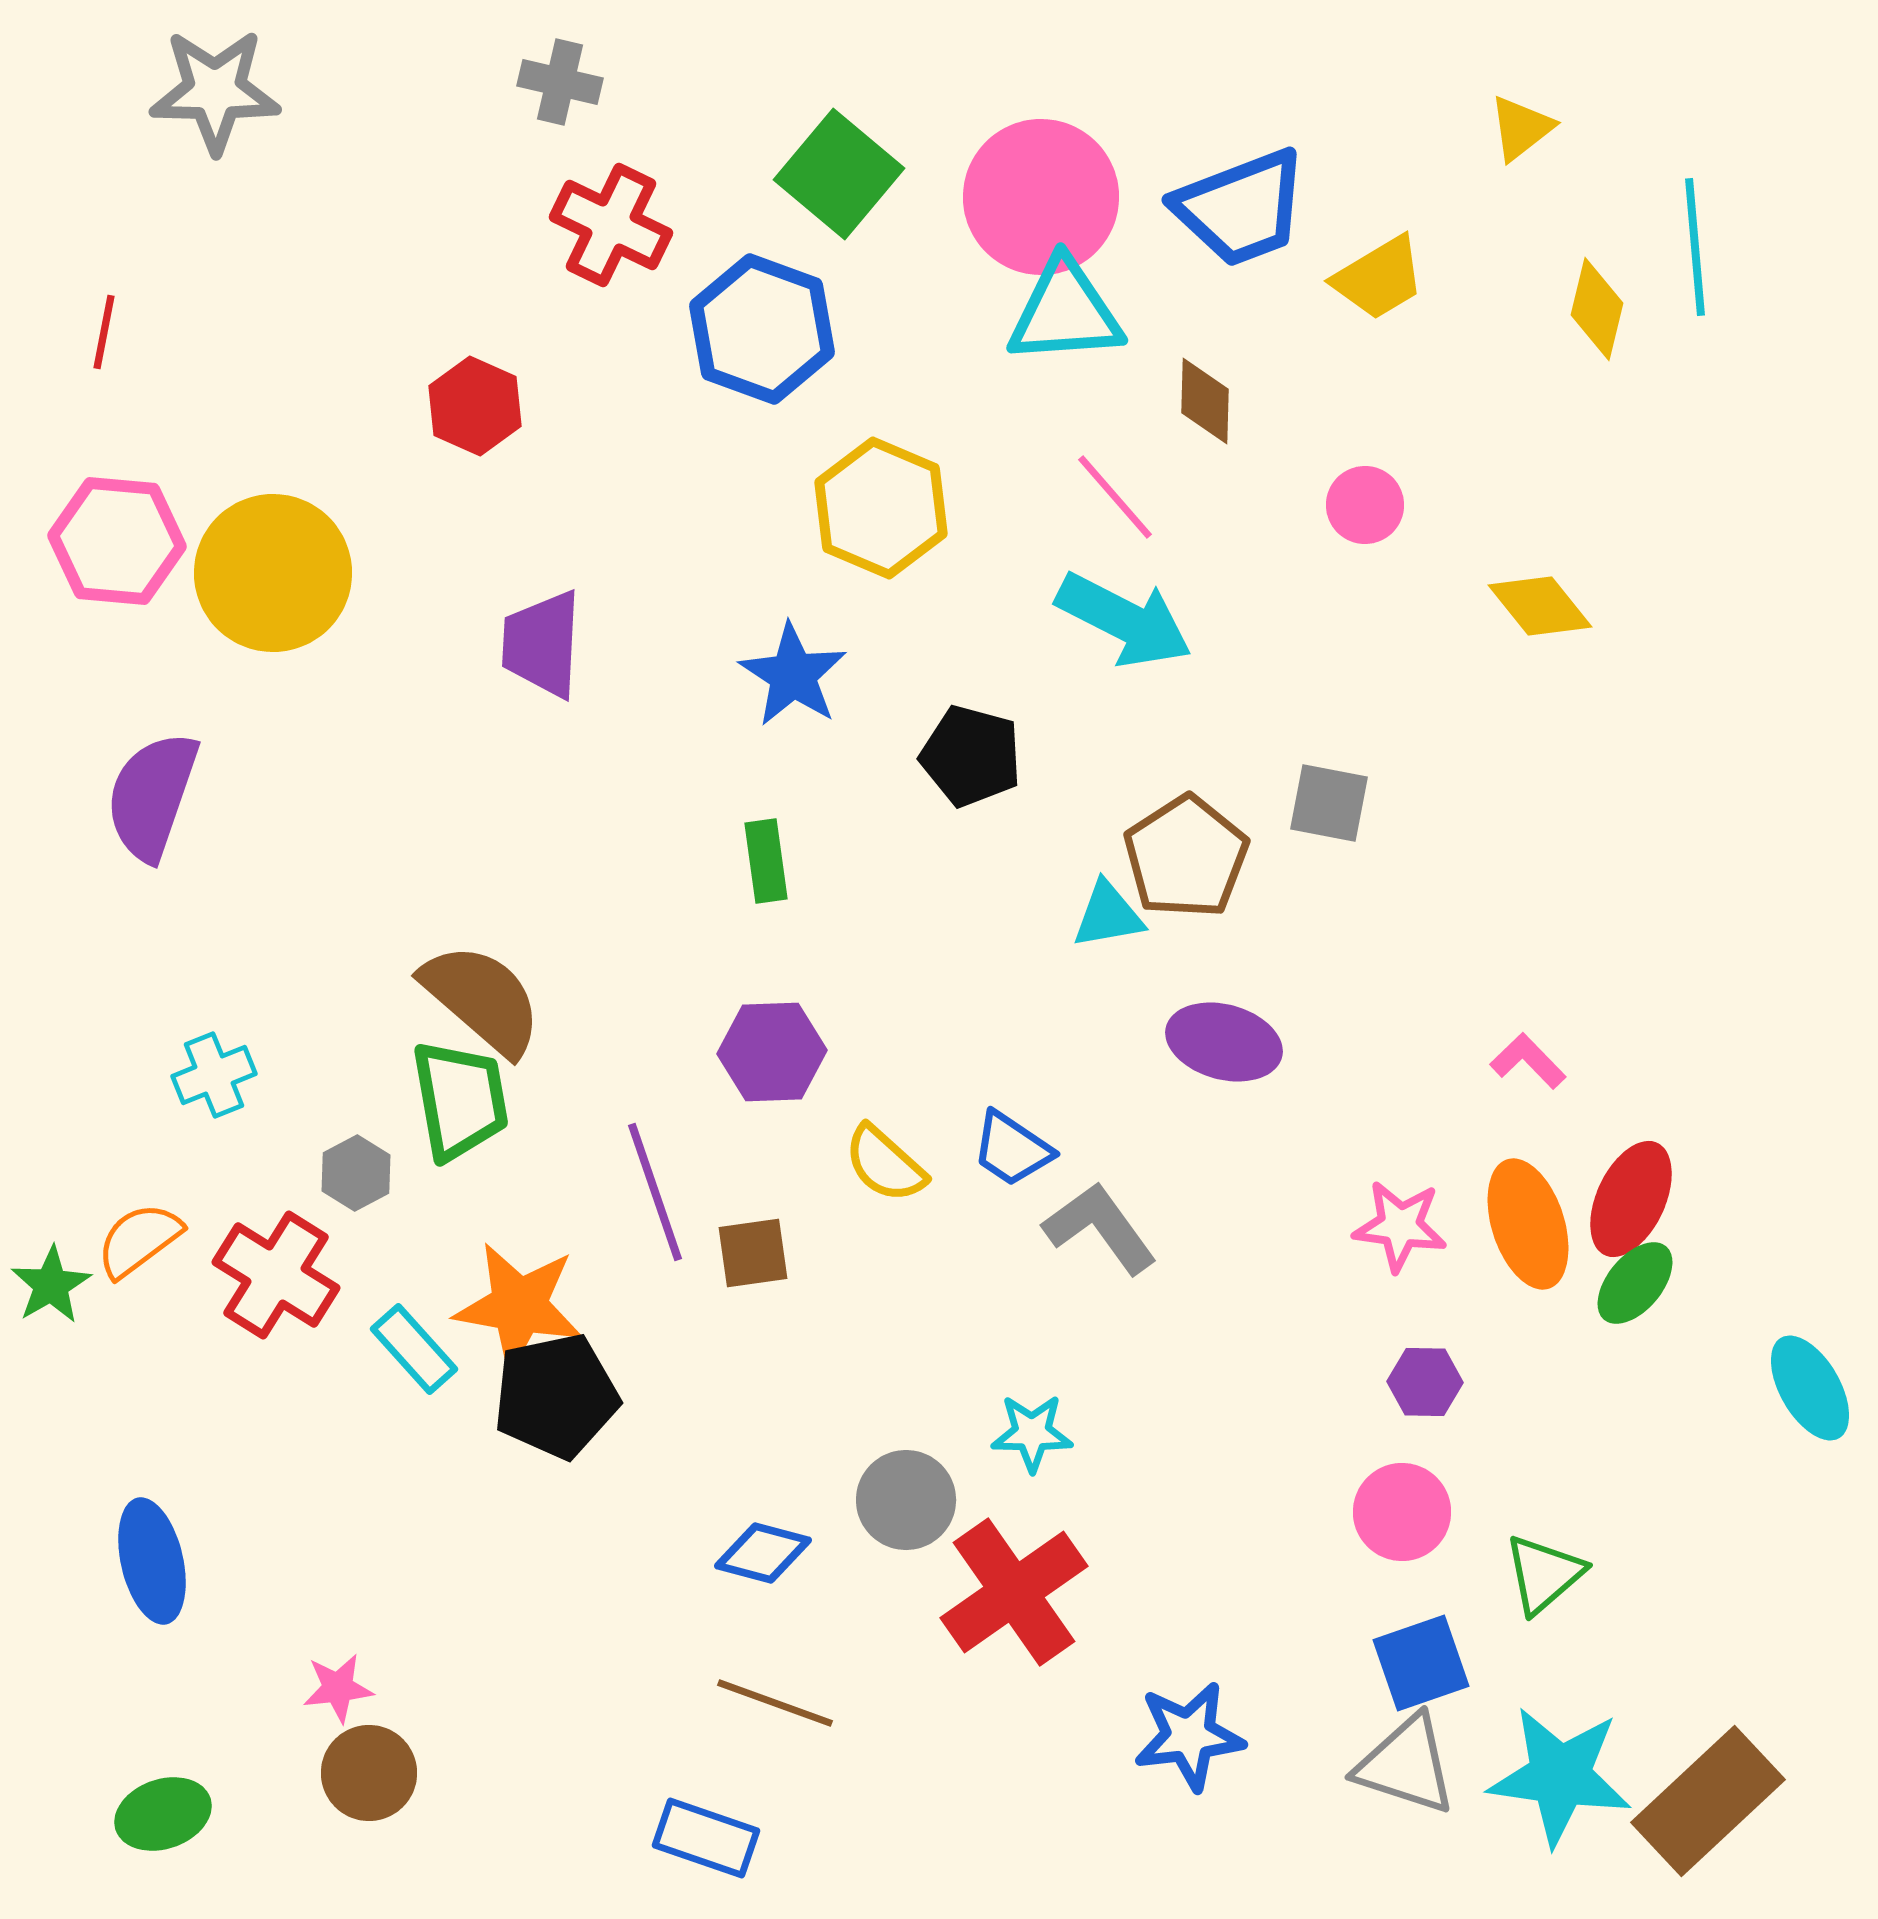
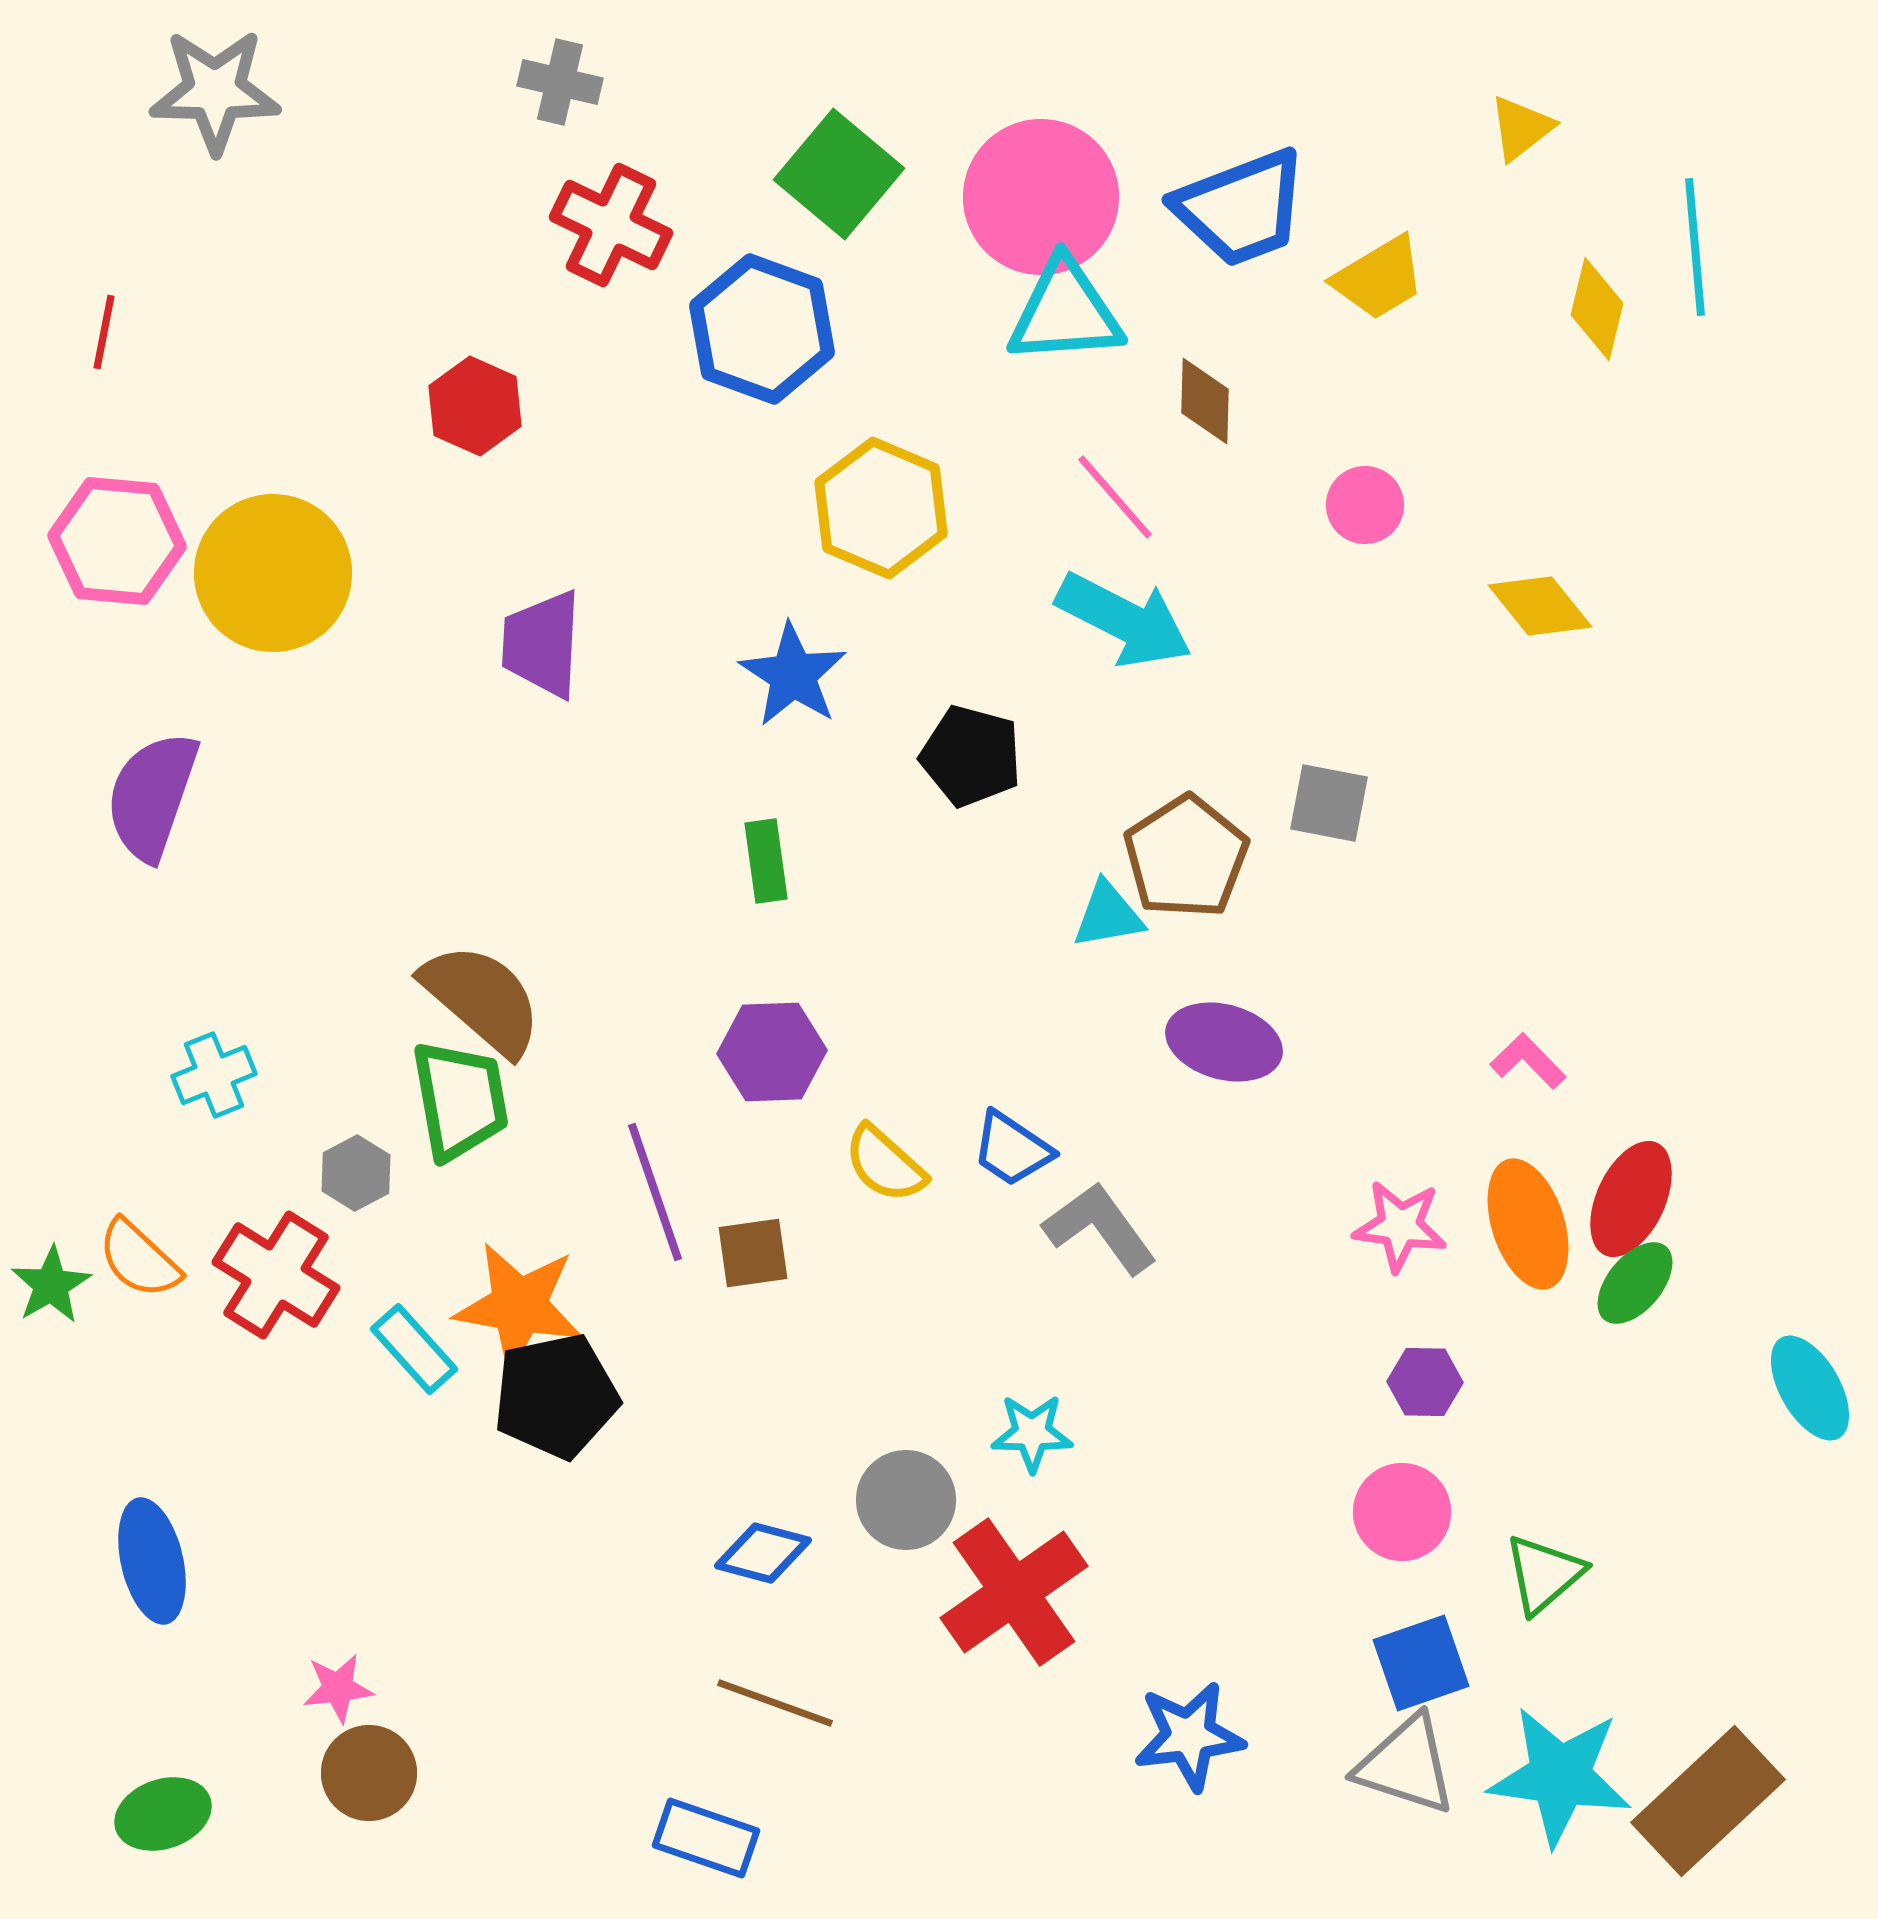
orange semicircle at (139, 1240): moved 19 px down; rotated 100 degrees counterclockwise
